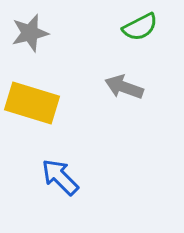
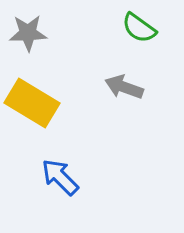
green semicircle: moved 1 px left, 1 px down; rotated 63 degrees clockwise
gray star: moved 2 px left; rotated 12 degrees clockwise
yellow rectangle: rotated 14 degrees clockwise
